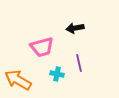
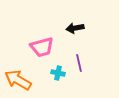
cyan cross: moved 1 px right, 1 px up
